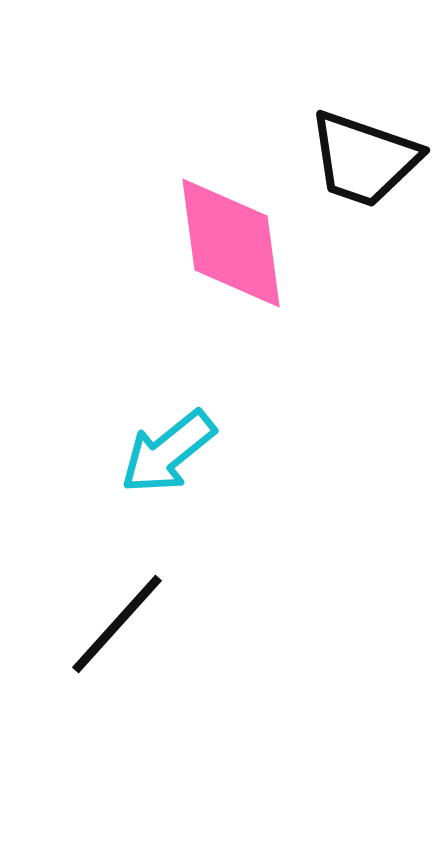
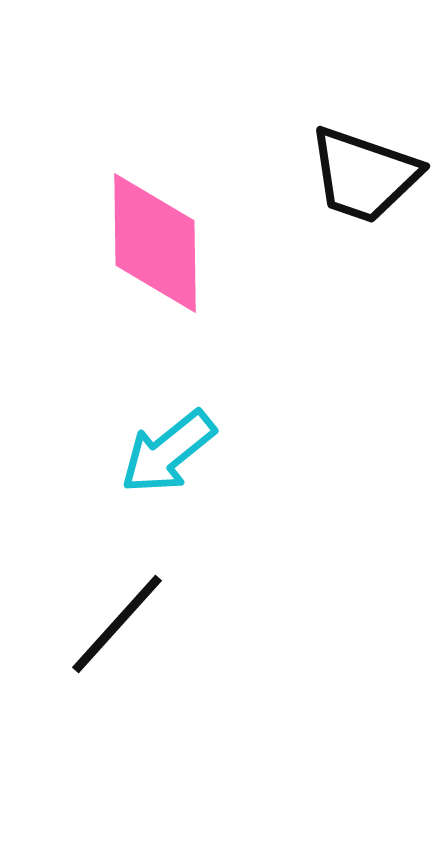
black trapezoid: moved 16 px down
pink diamond: moved 76 px left; rotated 7 degrees clockwise
